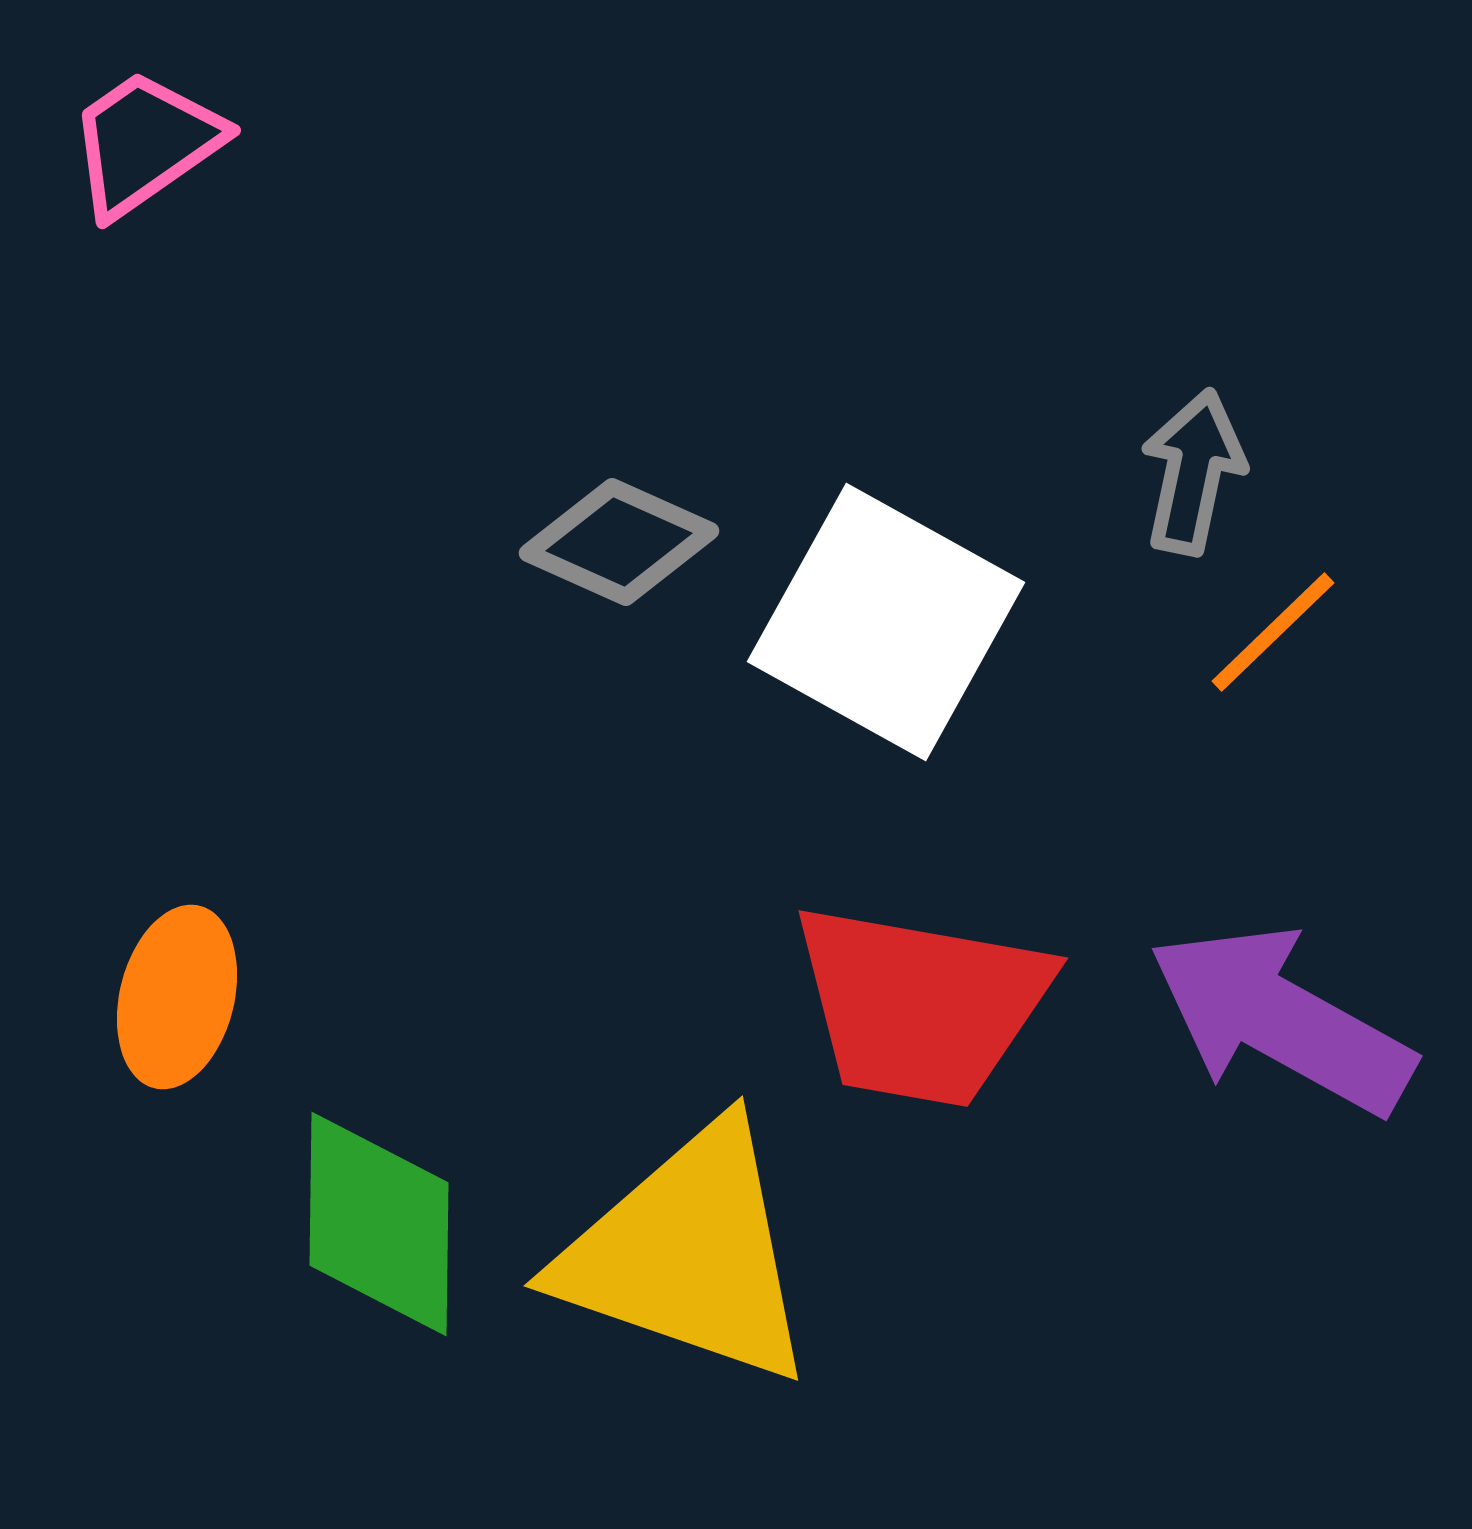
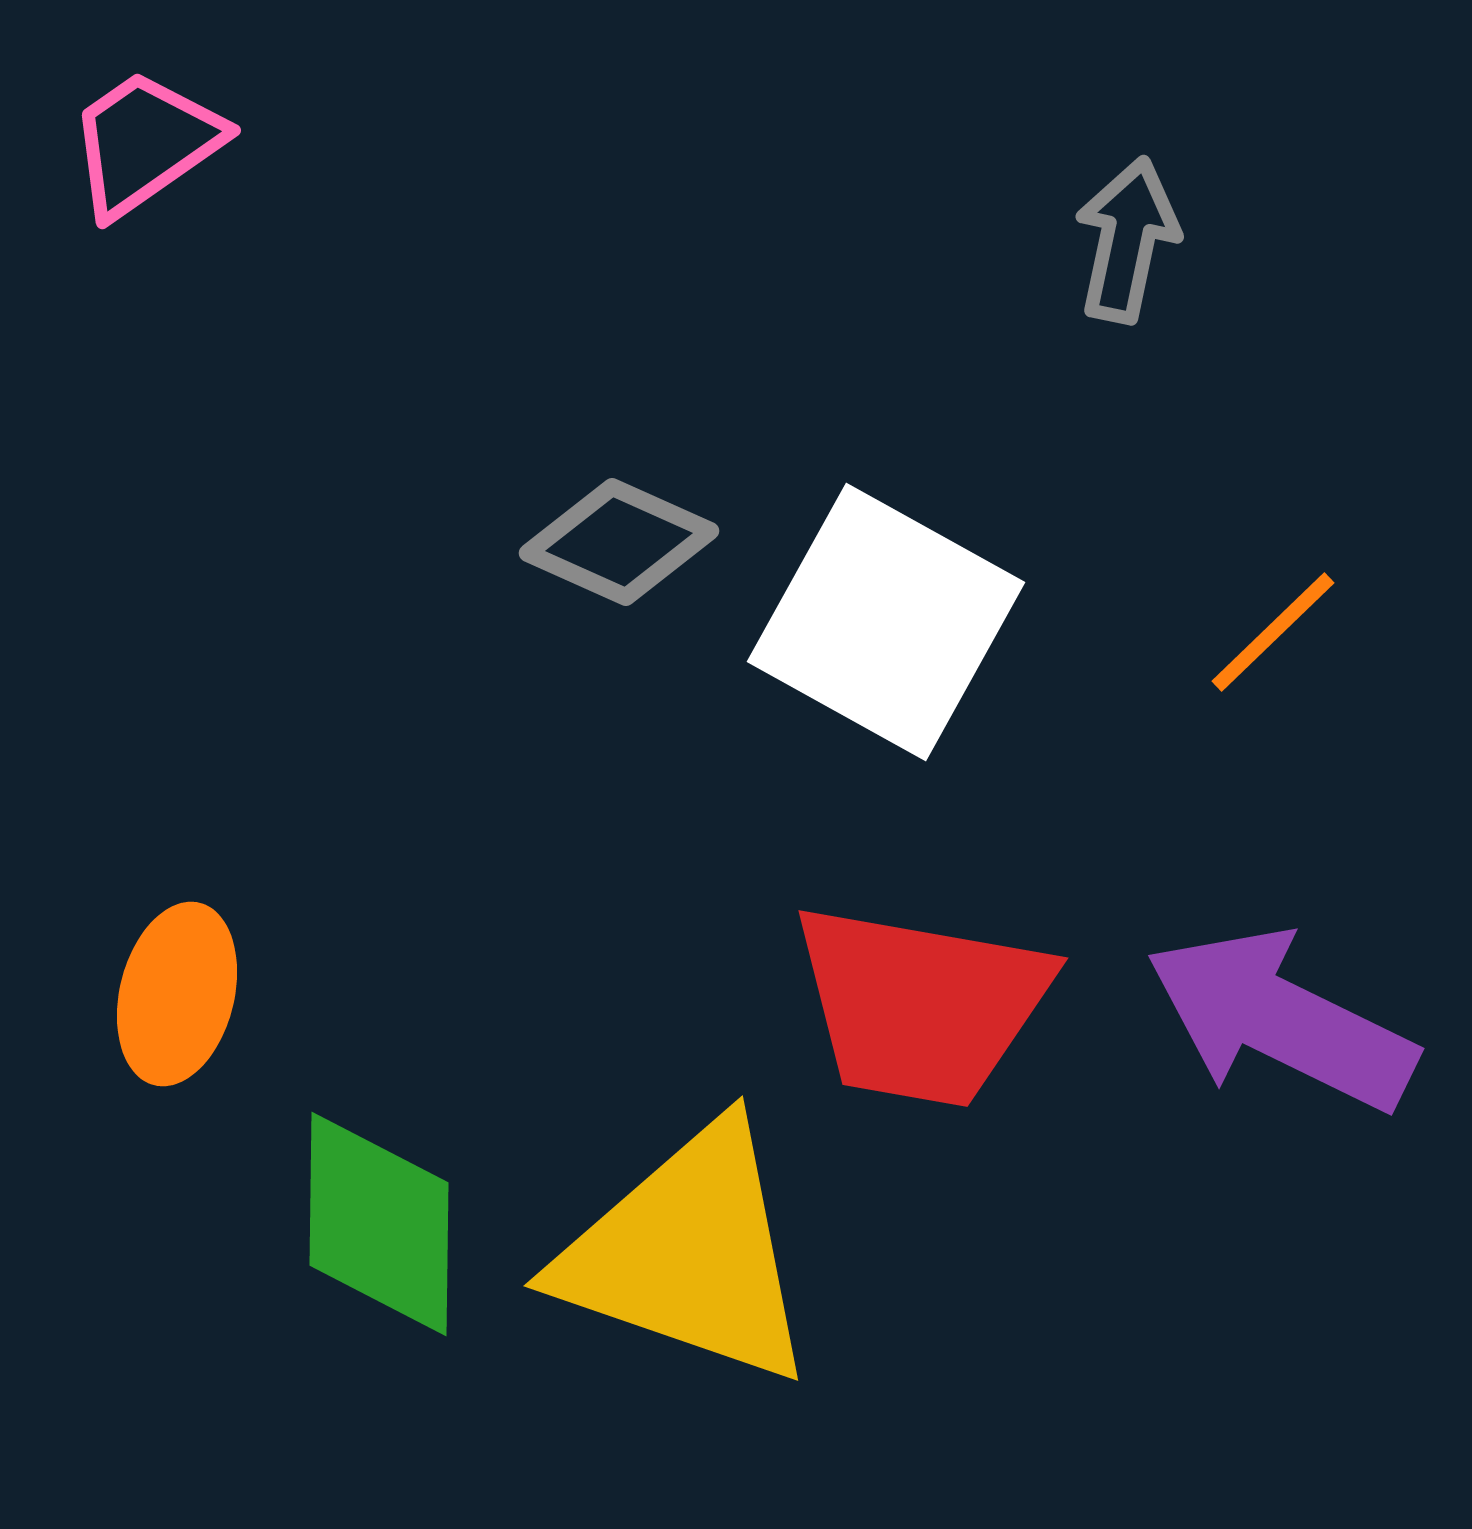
gray arrow: moved 66 px left, 232 px up
orange ellipse: moved 3 px up
purple arrow: rotated 3 degrees counterclockwise
